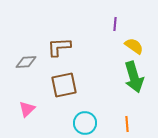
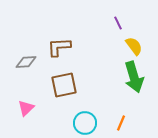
purple line: moved 3 px right, 1 px up; rotated 32 degrees counterclockwise
yellow semicircle: rotated 18 degrees clockwise
pink triangle: moved 1 px left, 1 px up
orange line: moved 6 px left, 1 px up; rotated 28 degrees clockwise
